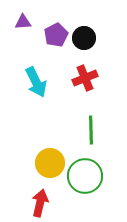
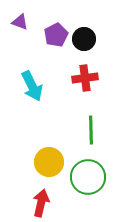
purple triangle: moved 3 px left; rotated 24 degrees clockwise
black circle: moved 1 px down
red cross: rotated 15 degrees clockwise
cyan arrow: moved 4 px left, 4 px down
yellow circle: moved 1 px left, 1 px up
green circle: moved 3 px right, 1 px down
red arrow: moved 1 px right
